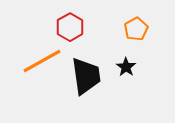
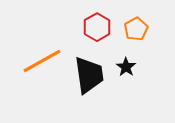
red hexagon: moved 27 px right
black trapezoid: moved 3 px right, 1 px up
